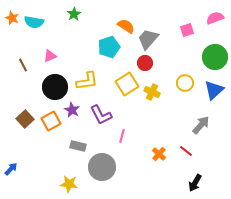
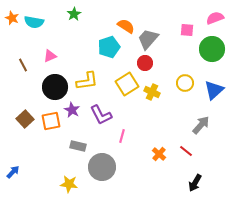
pink square: rotated 24 degrees clockwise
green circle: moved 3 px left, 8 px up
orange square: rotated 18 degrees clockwise
blue arrow: moved 2 px right, 3 px down
